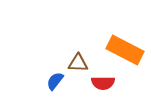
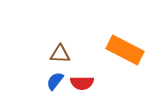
brown triangle: moved 18 px left, 9 px up
red semicircle: moved 21 px left
